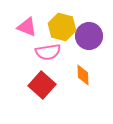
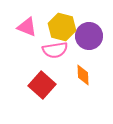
pink semicircle: moved 7 px right, 2 px up
